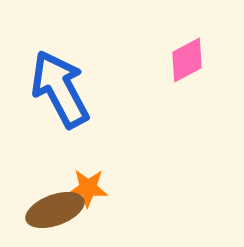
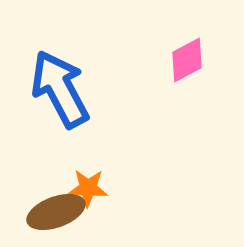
brown ellipse: moved 1 px right, 2 px down
